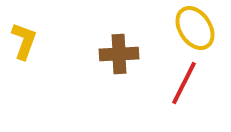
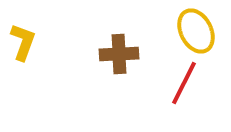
yellow ellipse: moved 1 px right, 3 px down; rotated 6 degrees clockwise
yellow L-shape: moved 1 px left, 1 px down
